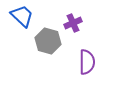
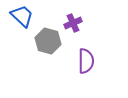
purple semicircle: moved 1 px left, 1 px up
